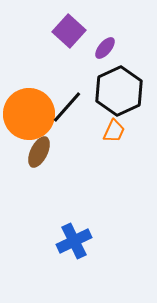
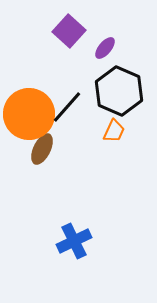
black hexagon: rotated 12 degrees counterclockwise
brown ellipse: moved 3 px right, 3 px up
